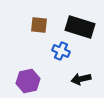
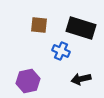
black rectangle: moved 1 px right, 1 px down
